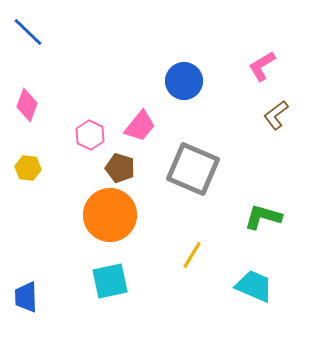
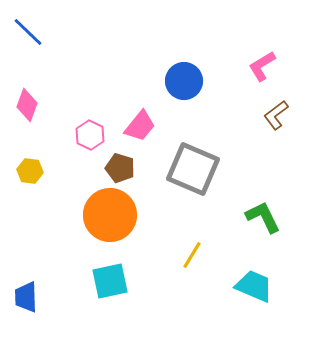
yellow hexagon: moved 2 px right, 3 px down
green L-shape: rotated 48 degrees clockwise
